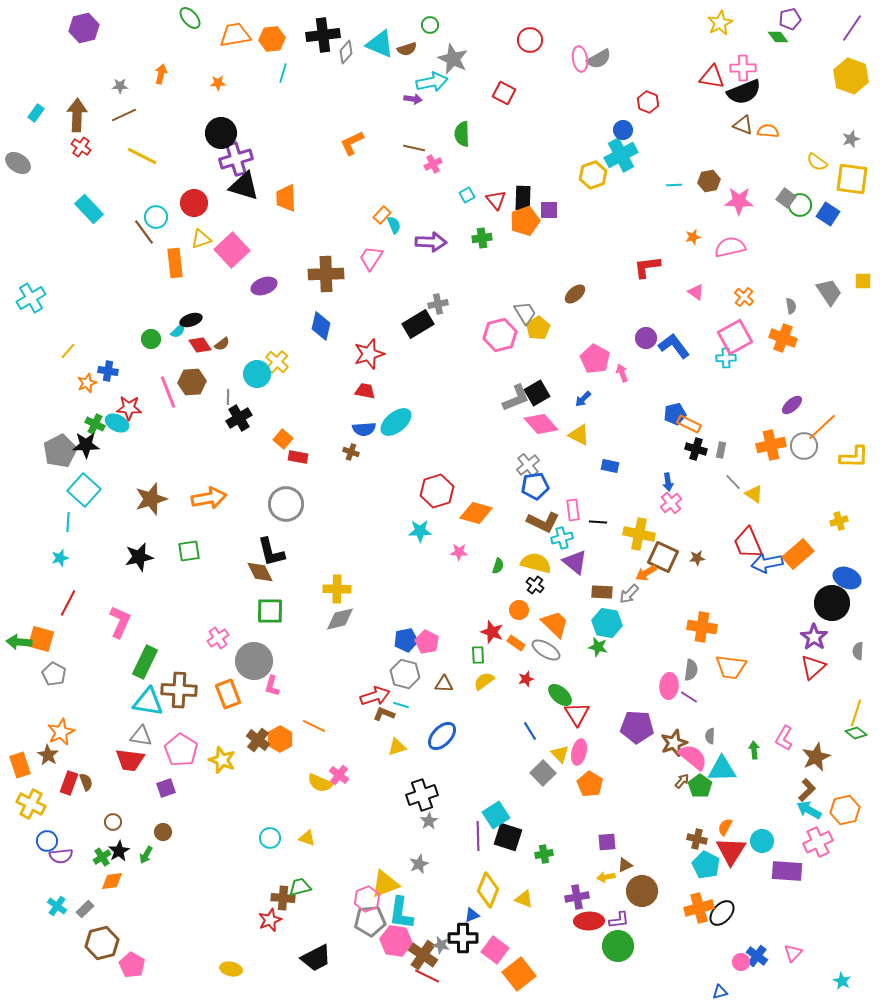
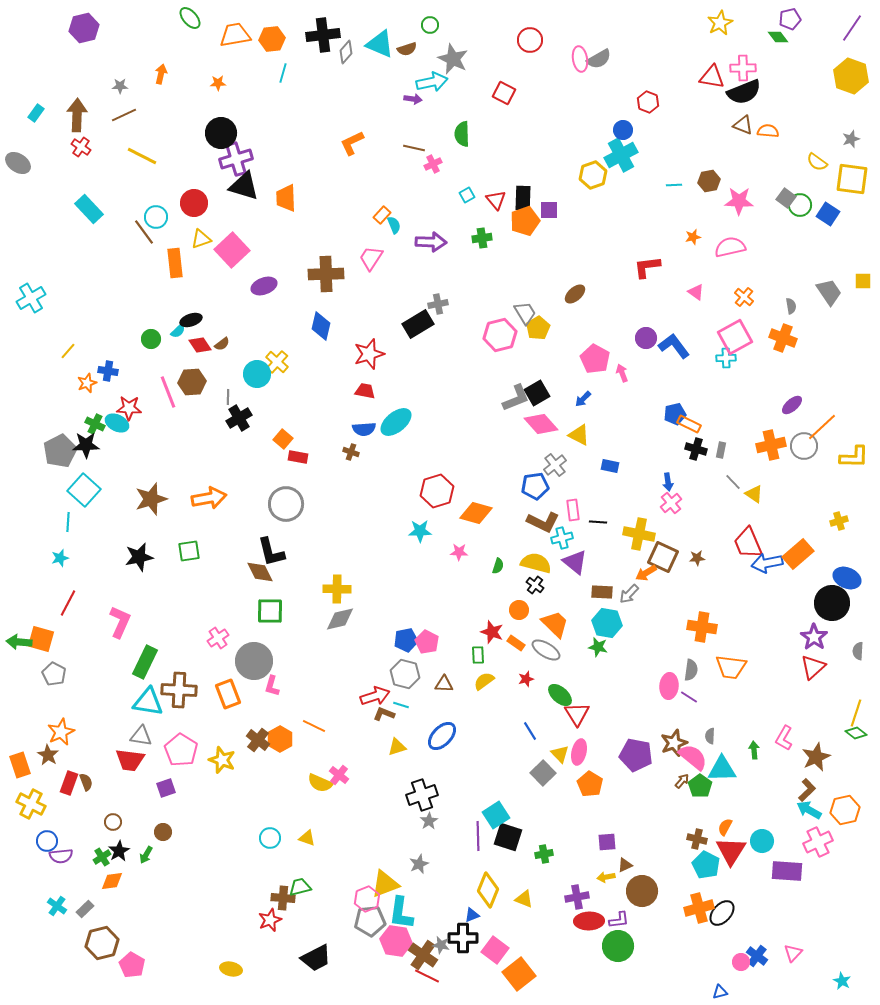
gray cross at (528, 465): moved 27 px right
purple pentagon at (637, 727): moved 1 px left, 28 px down; rotated 8 degrees clockwise
